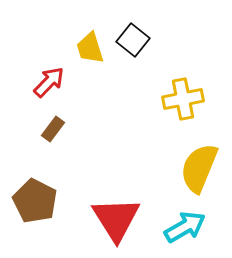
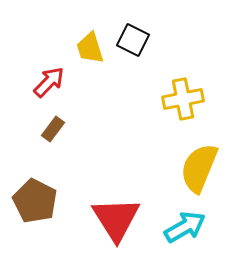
black square: rotated 12 degrees counterclockwise
